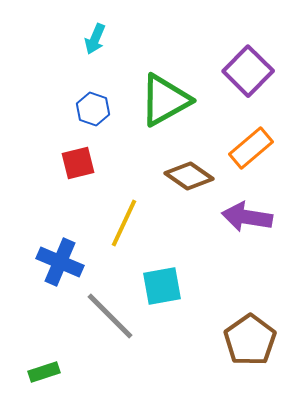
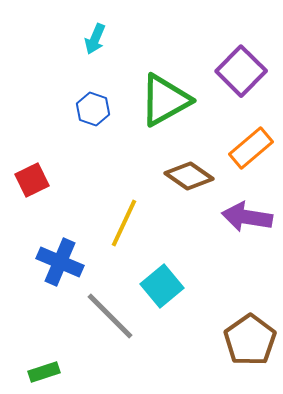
purple square: moved 7 px left
red square: moved 46 px left, 17 px down; rotated 12 degrees counterclockwise
cyan square: rotated 30 degrees counterclockwise
